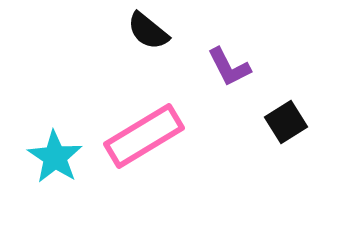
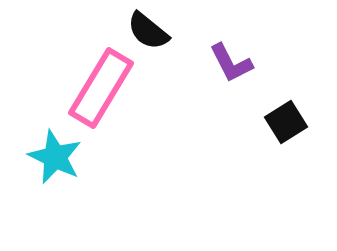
purple L-shape: moved 2 px right, 4 px up
pink rectangle: moved 43 px left, 48 px up; rotated 28 degrees counterclockwise
cyan star: rotated 8 degrees counterclockwise
